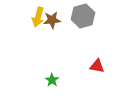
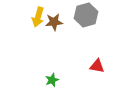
gray hexagon: moved 3 px right, 1 px up
brown star: moved 2 px right, 2 px down
green star: rotated 16 degrees clockwise
